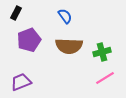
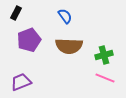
green cross: moved 2 px right, 3 px down
pink line: rotated 54 degrees clockwise
